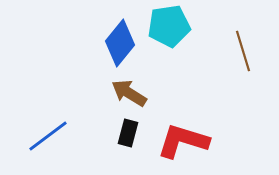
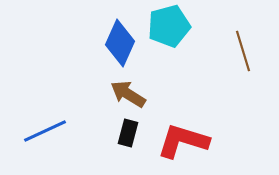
cyan pentagon: rotated 6 degrees counterclockwise
blue diamond: rotated 15 degrees counterclockwise
brown arrow: moved 1 px left, 1 px down
blue line: moved 3 px left, 5 px up; rotated 12 degrees clockwise
